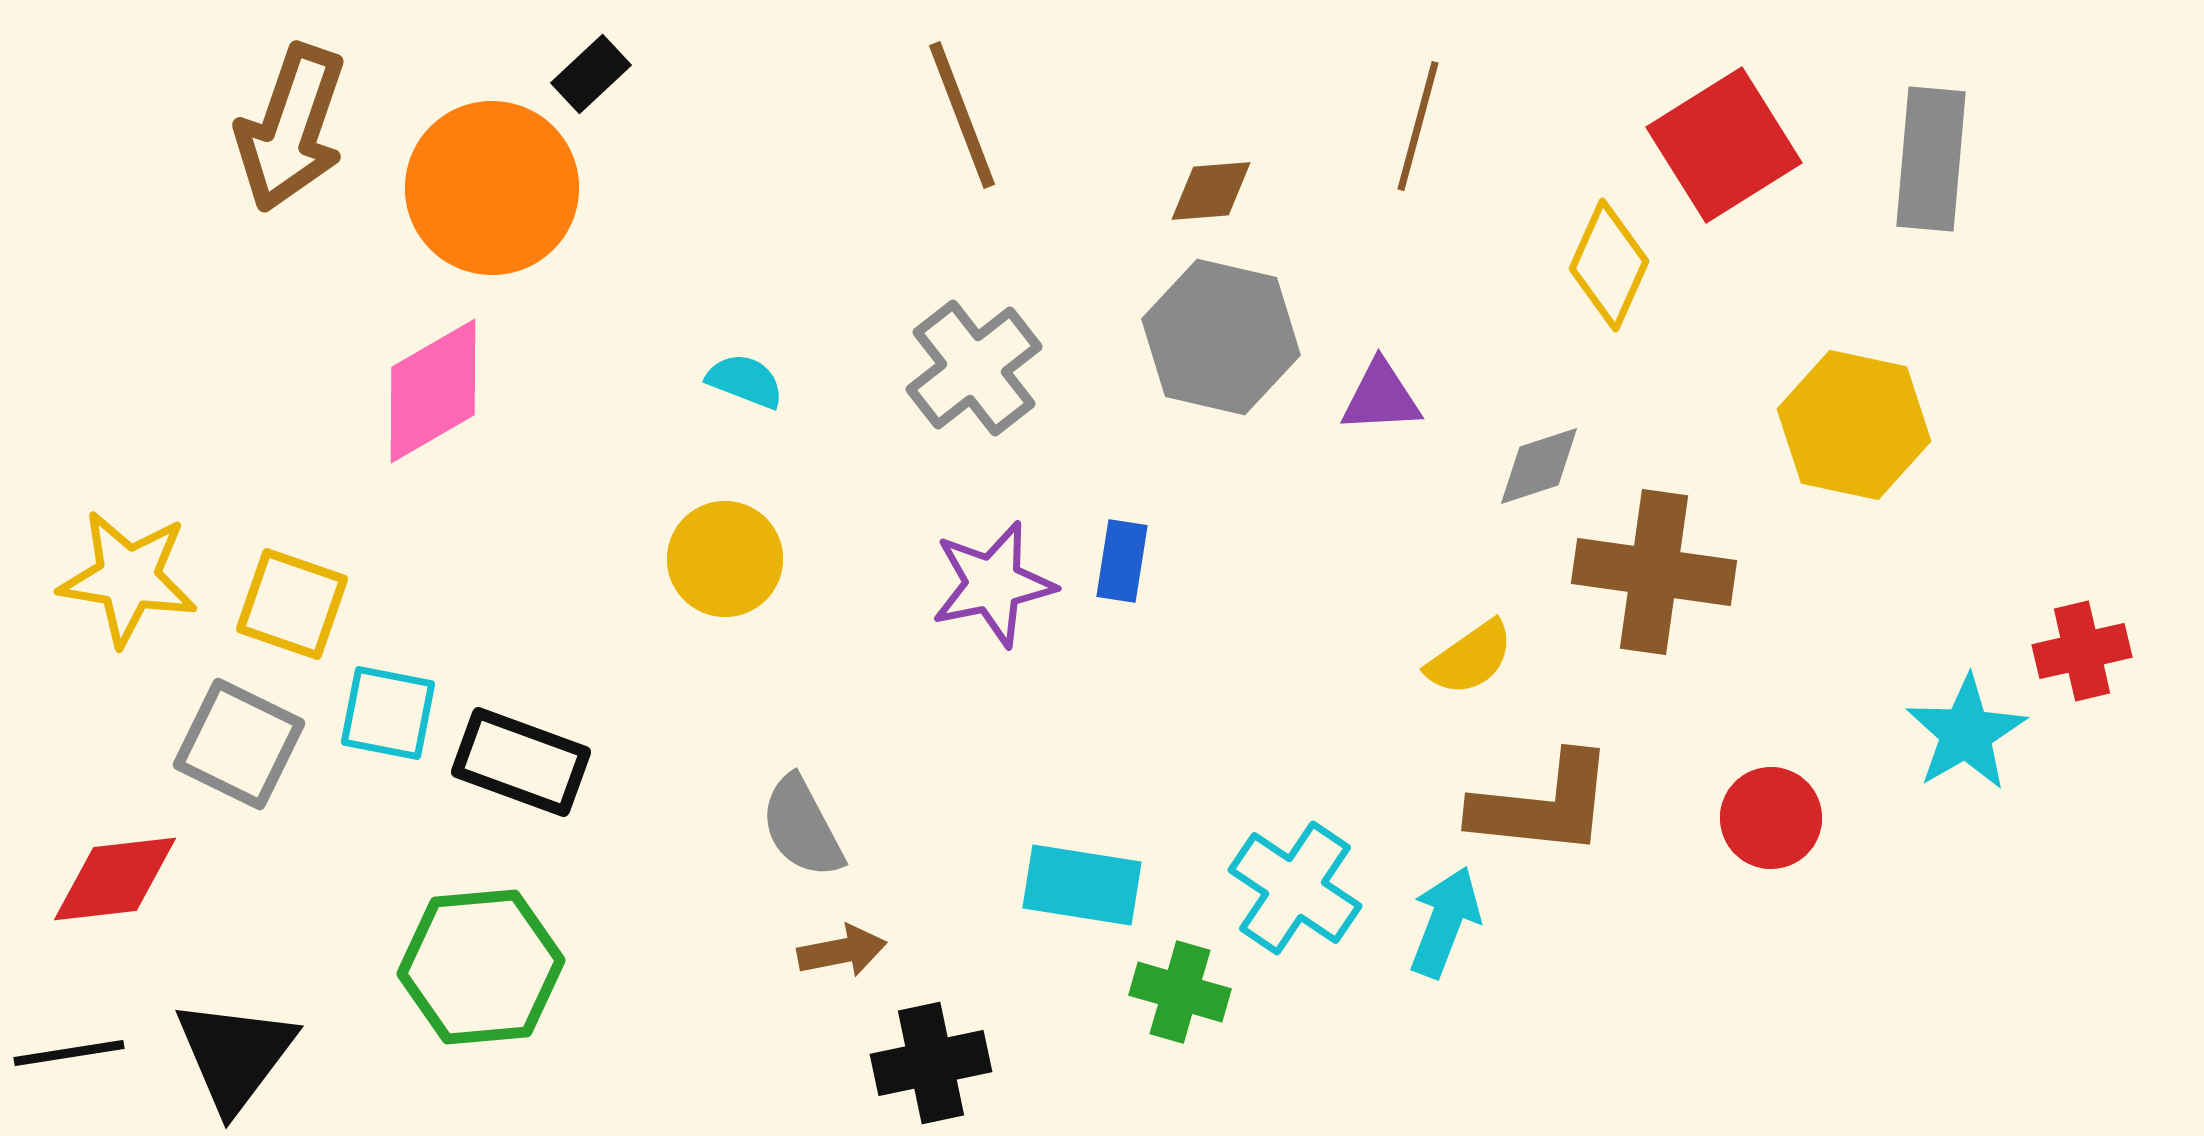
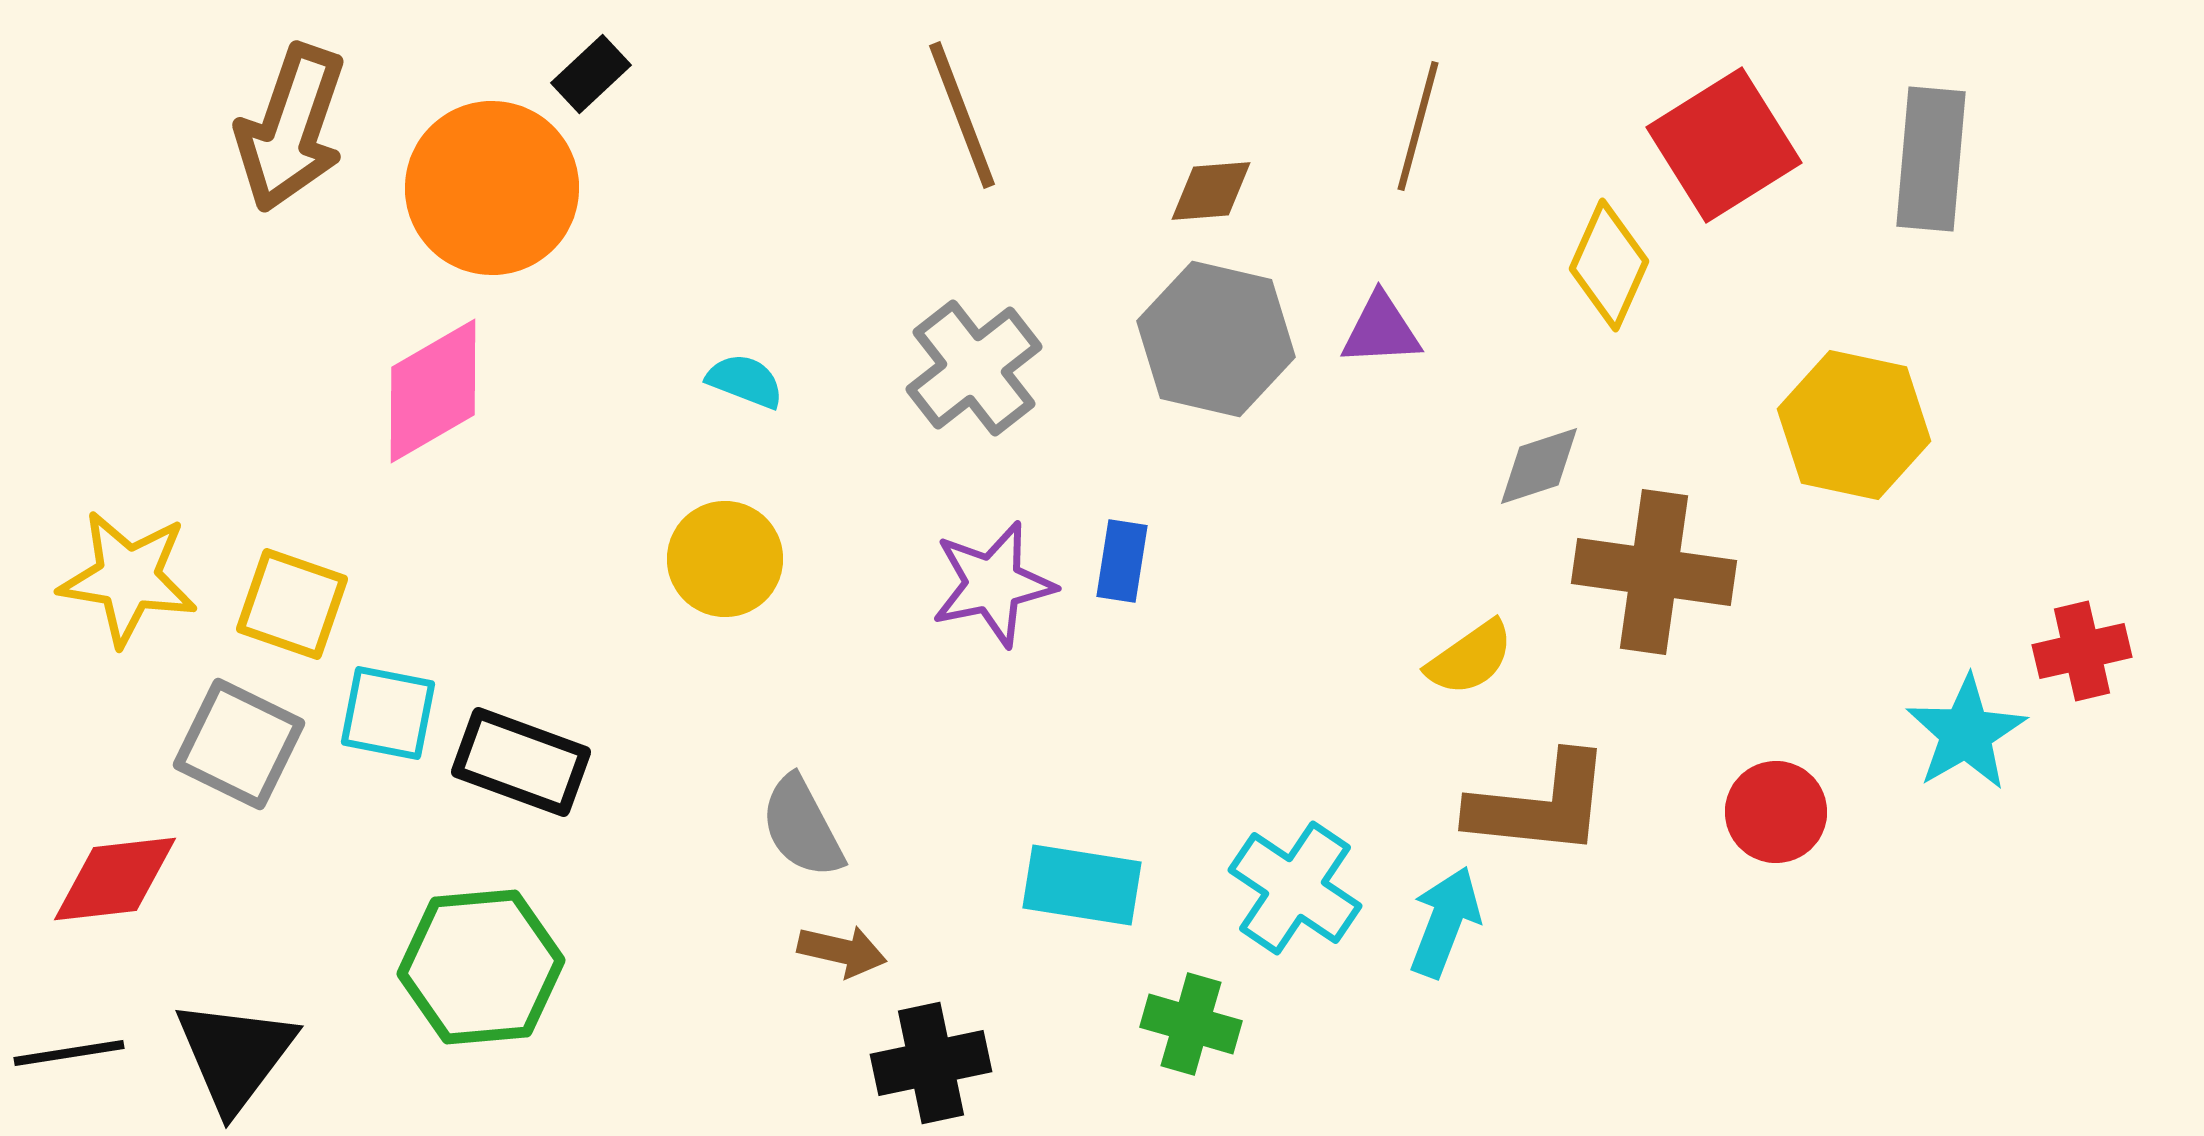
gray hexagon at (1221, 337): moved 5 px left, 2 px down
purple triangle at (1381, 397): moved 67 px up
brown L-shape at (1543, 805): moved 3 px left
red circle at (1771, 818): moved 5 px right, 6 px up
brown arrow at (842, 951): rotated 24 degrees clockwise
green cross at (1180, 992): moved 11 px right, 32 px down
